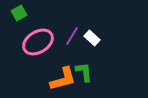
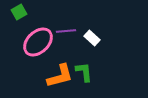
green square: moved 1 px up
purple line: moved 6 px left, 5 px up; rotated 54 degrees clockwise
pink ellipse: rotated 12 degrees counterclockwise
orange L-shape: moved 3 px left, 3 px up
